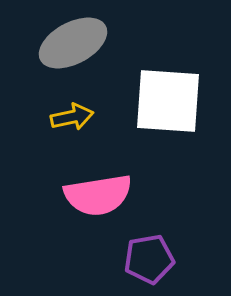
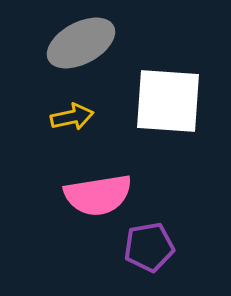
gray ellipse: moved 8 px right
purple pentagon: moved 12 px up
